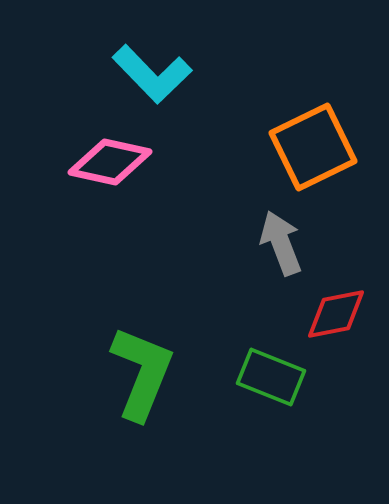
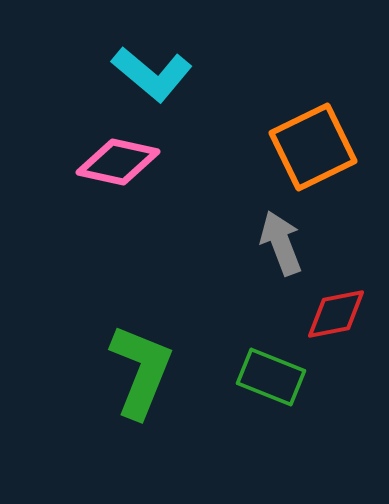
cyan L-shape: rotated 6 degrees counterclockwise
pink diamond: moved 8 px right
green L-shape: moved 1 px left, 2 px up
